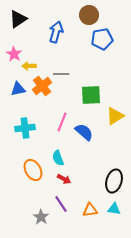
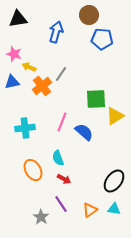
black triangle: rotated 24 degrees clockwise
blue pentagon: rotated 15 degrees clockwise
pink star: rotated 14 degrees counterclockwise
yellow arrow: moved 1 px down; rotated 24 degrees clockwise
gray line: rotated 56 degrees counterclockwise
blue triangle: moved 6 px left, 7 px up
green square: moved 5 px right, 4 px down
black ellipse: rotated 20 degrees clockwise
orange triangle: rotated 28 degrees counterclockwise
